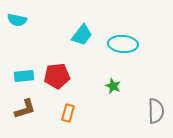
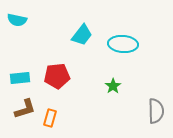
cyan rectangle: moved 4 px left, 2 px down
green star: rotated 14 degrees clockwise
orange rectangle: moved 18 px left, 5 px down
